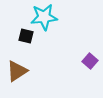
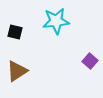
cyan star: moved 12 px right, 4 px down
black square: moved 11 px left, 4 px up
